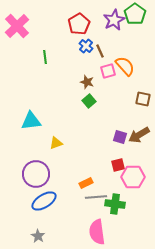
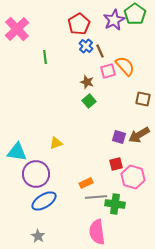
pink cross: moved 3 px down
cyan triangle: moved 14 px left, 31 px down; rotated 15 degrees clockwise
purple square: moved 1 px left
red square: moved 2 px left, 1 px up
pink hexagon: rotated 15 degrees clockwise
